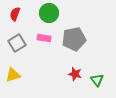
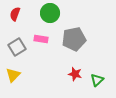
green circle: moved 1 px right
pink rectangle: moved 3 px left, 1 px down
gray square: moved 4 px down
yellow triangle: rotated 28 degrees counterclockwise
green triangle: rotated 24 degrees clockwise
